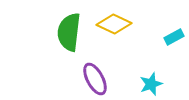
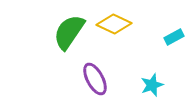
green semicircle: rotated 27 degrees clockwise
cyan star: moved 1 px right, 1 px down
